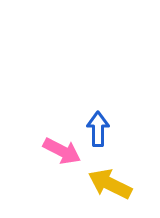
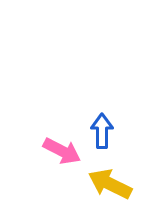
blue arrow: moved 4 px right, 2 px down
